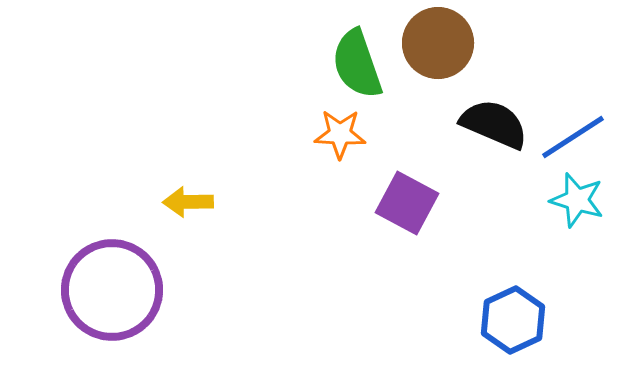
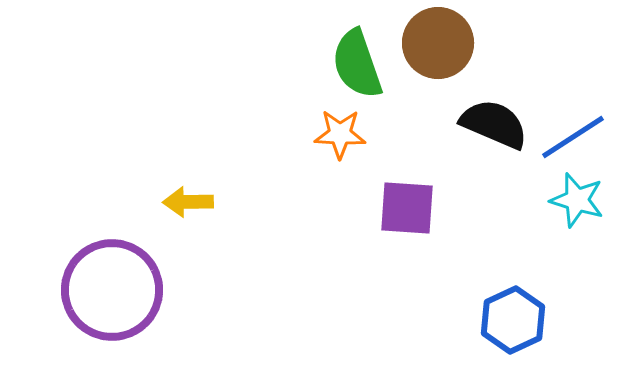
purple square: moved 5 px down; rotated 24 degrees counterclockwise
